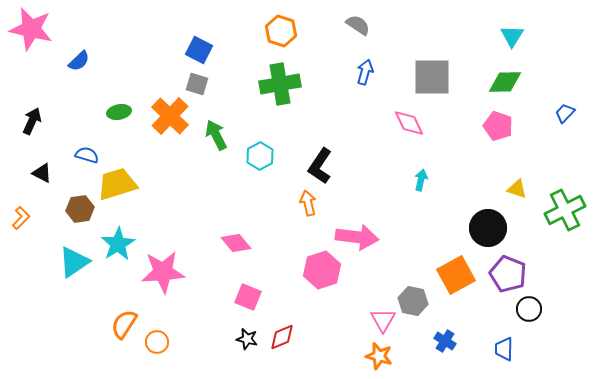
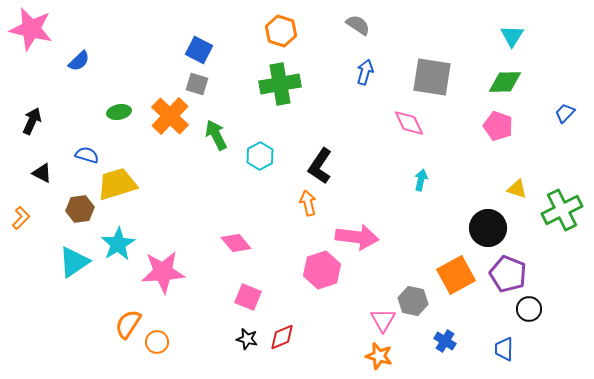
gray square at (432, 77): rotated 9 degrees clockwise
green cross at (565, 210): moved 3 px left
orange semicircle at (124, 324): moved 4 px right
